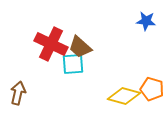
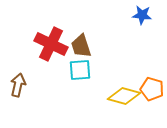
blue star: moved 4 px left, 6 px up
brown trapezoid: moved 1 px right, 1 px up; rotated 30 degrees clockwise
cyan square: moved 7 px right, 6 px down
brown arrow: moved 8 px up
